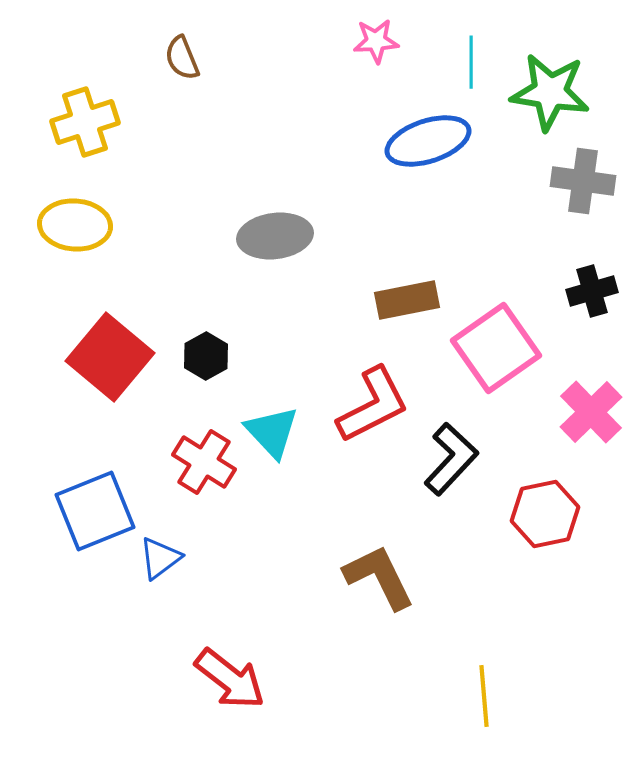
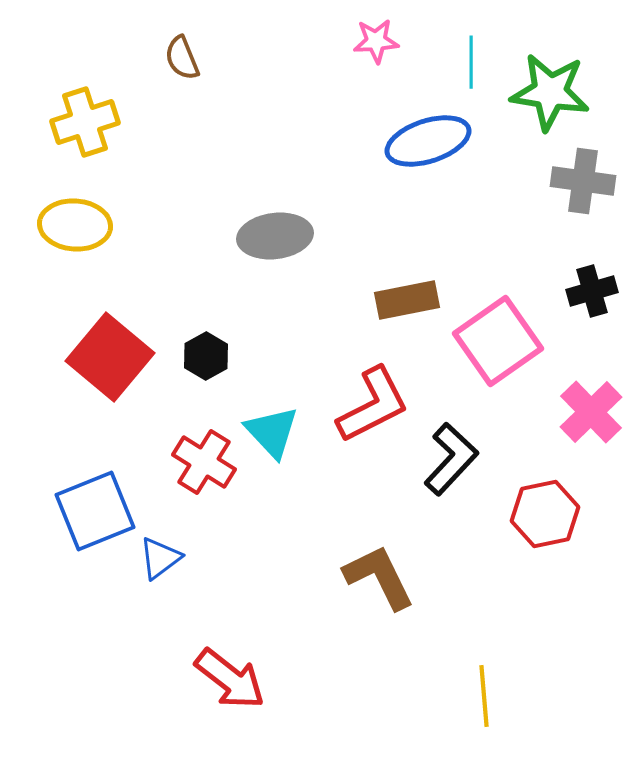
pink square: moved 2 px right, 7 px up
